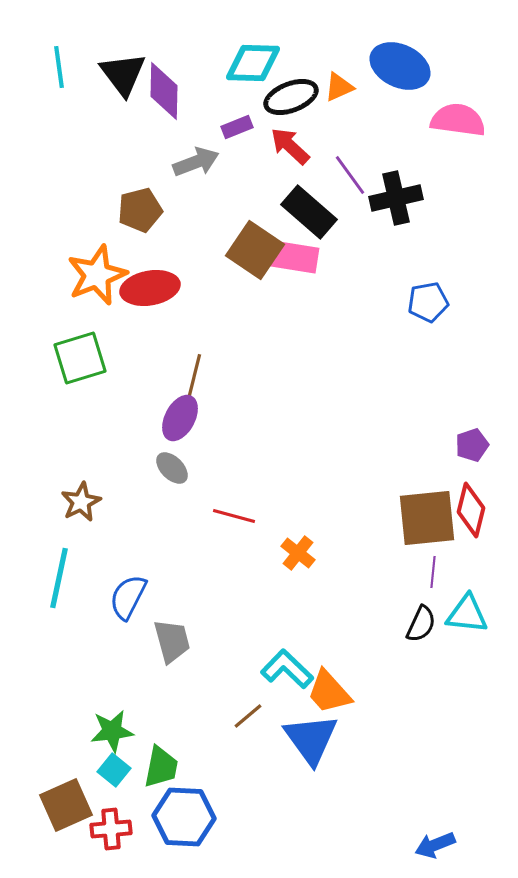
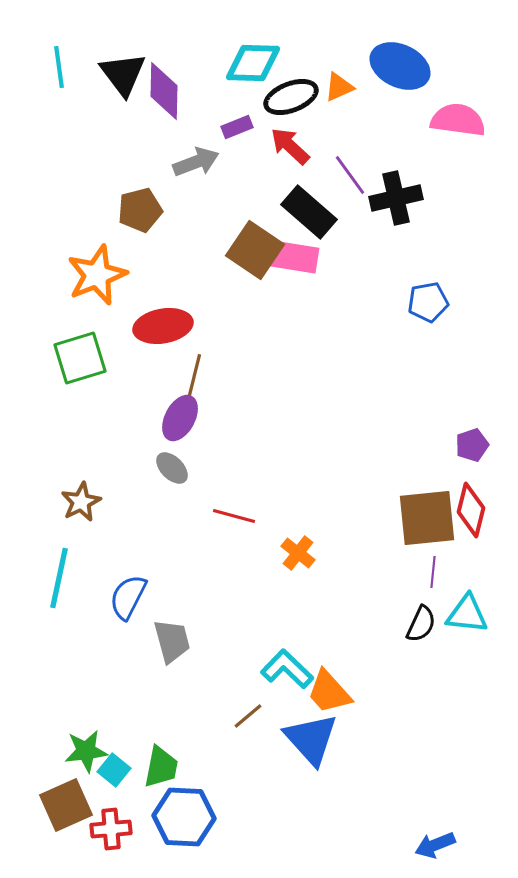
red ellipse at (150, 288): moved 13 px right, 38 px down
green star at (112, 731): moved 26 px left, 20 px down
blue triangle at (311, 739): rotated 6 degrees counterclockwise
